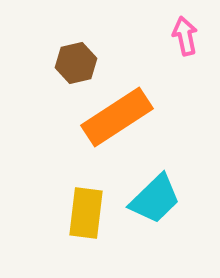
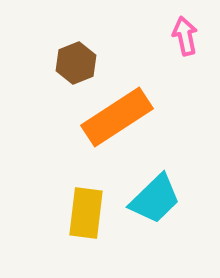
brown hexagon: rotated 9 degrees counterclockwise
